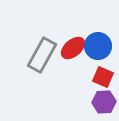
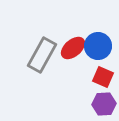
purple hexagon: moved 2 px down
